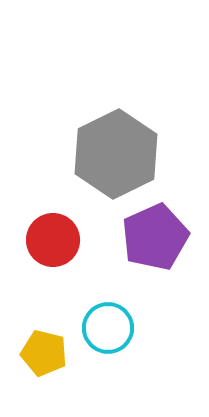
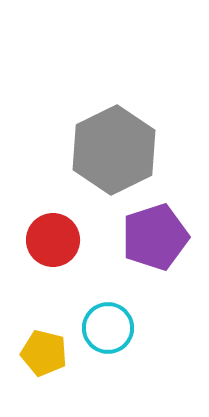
gray hexagon: moved 2 px left, 4 px up
purple pentagon: rotated 6 degrees clockwise
